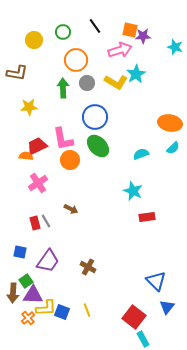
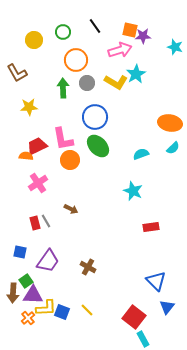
brown L-shape at (17, 73): rotated 50 degrees clockwise
red rectangle at (147, 217): moved 4 px right, 10 px down
yellow line at (87, 310): rotated 24 degrees counterclockwise
